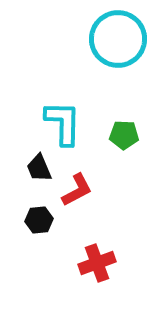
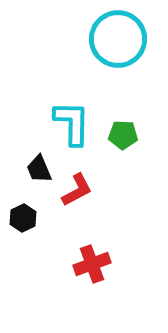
cyan L-shape: moved 9 px right
green pentagon: moved 1 px left
black trapezoid: moved 1 px down
black hexagon: moved 16 px left, 2 px up; rotated 20 degrees counterclockwise
red cross: moved 5 px left, 1 px down
